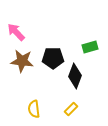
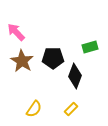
brown star: rotated 25 degrees clockwise
yellow semicircle: rotated 138 degrees counterclockwise
